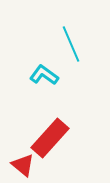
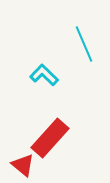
cyan line: moved 13 px right
cyan L-shape: rotated 8 degrees clockwise
